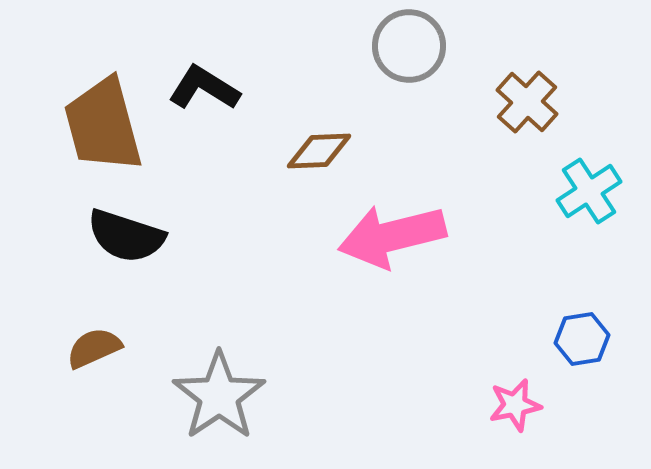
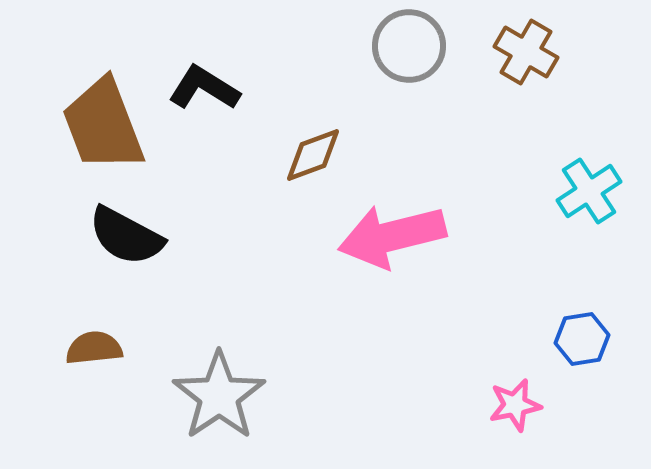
brown cross: moved 1 px left, 50 px up; rotated 12 degrees counterclockwise
brown trapezoid: rotated 6 degrees counterclockwise
brown diamond: moved 6 px left, 4 px down; rotated 18 degrees counterclockwise
black semicircle: rotated 10 degrees clockwise
brown semicircle: rotated 18 degrees clockwise
